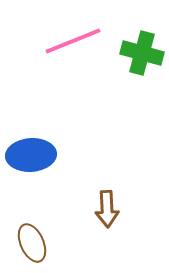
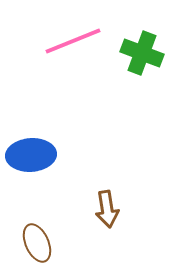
green cross: rotated 6 degrees clockwise
brown arrow: rotated 6 degrees counterclockwise
brown ellipse: moved 5 px right
